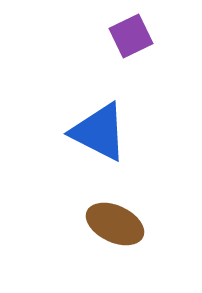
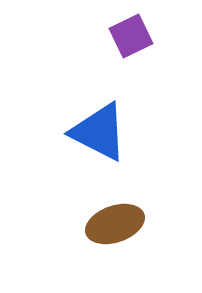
brown ellipse: rotated 44 degrees counterclockwise
